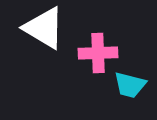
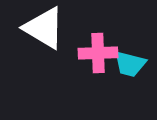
cyan trapezoid: moved 21 px up
